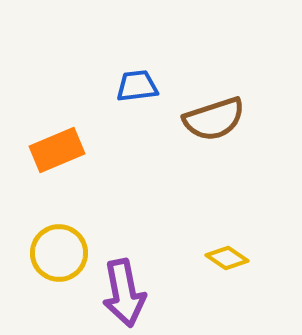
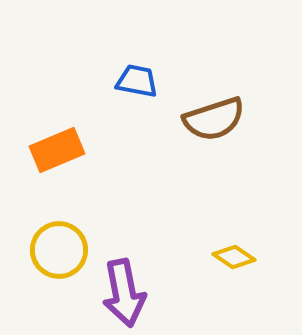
blue trapezoid: moved 5 px up; rotated 18 degrees clockwise
yellow circle: moved 3 px up
yellow diamond: moved 7 px right, 1 px up
